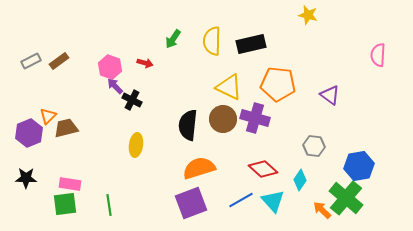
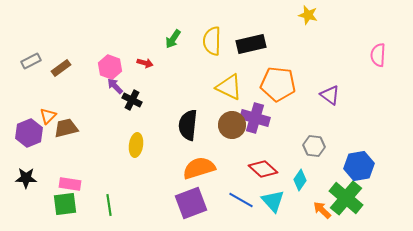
brown rectangle: moved 2 px right, 7 px down
brown circle: moved 9 px right, 6 px down
blue line: rotated 60 degrees clockwise
